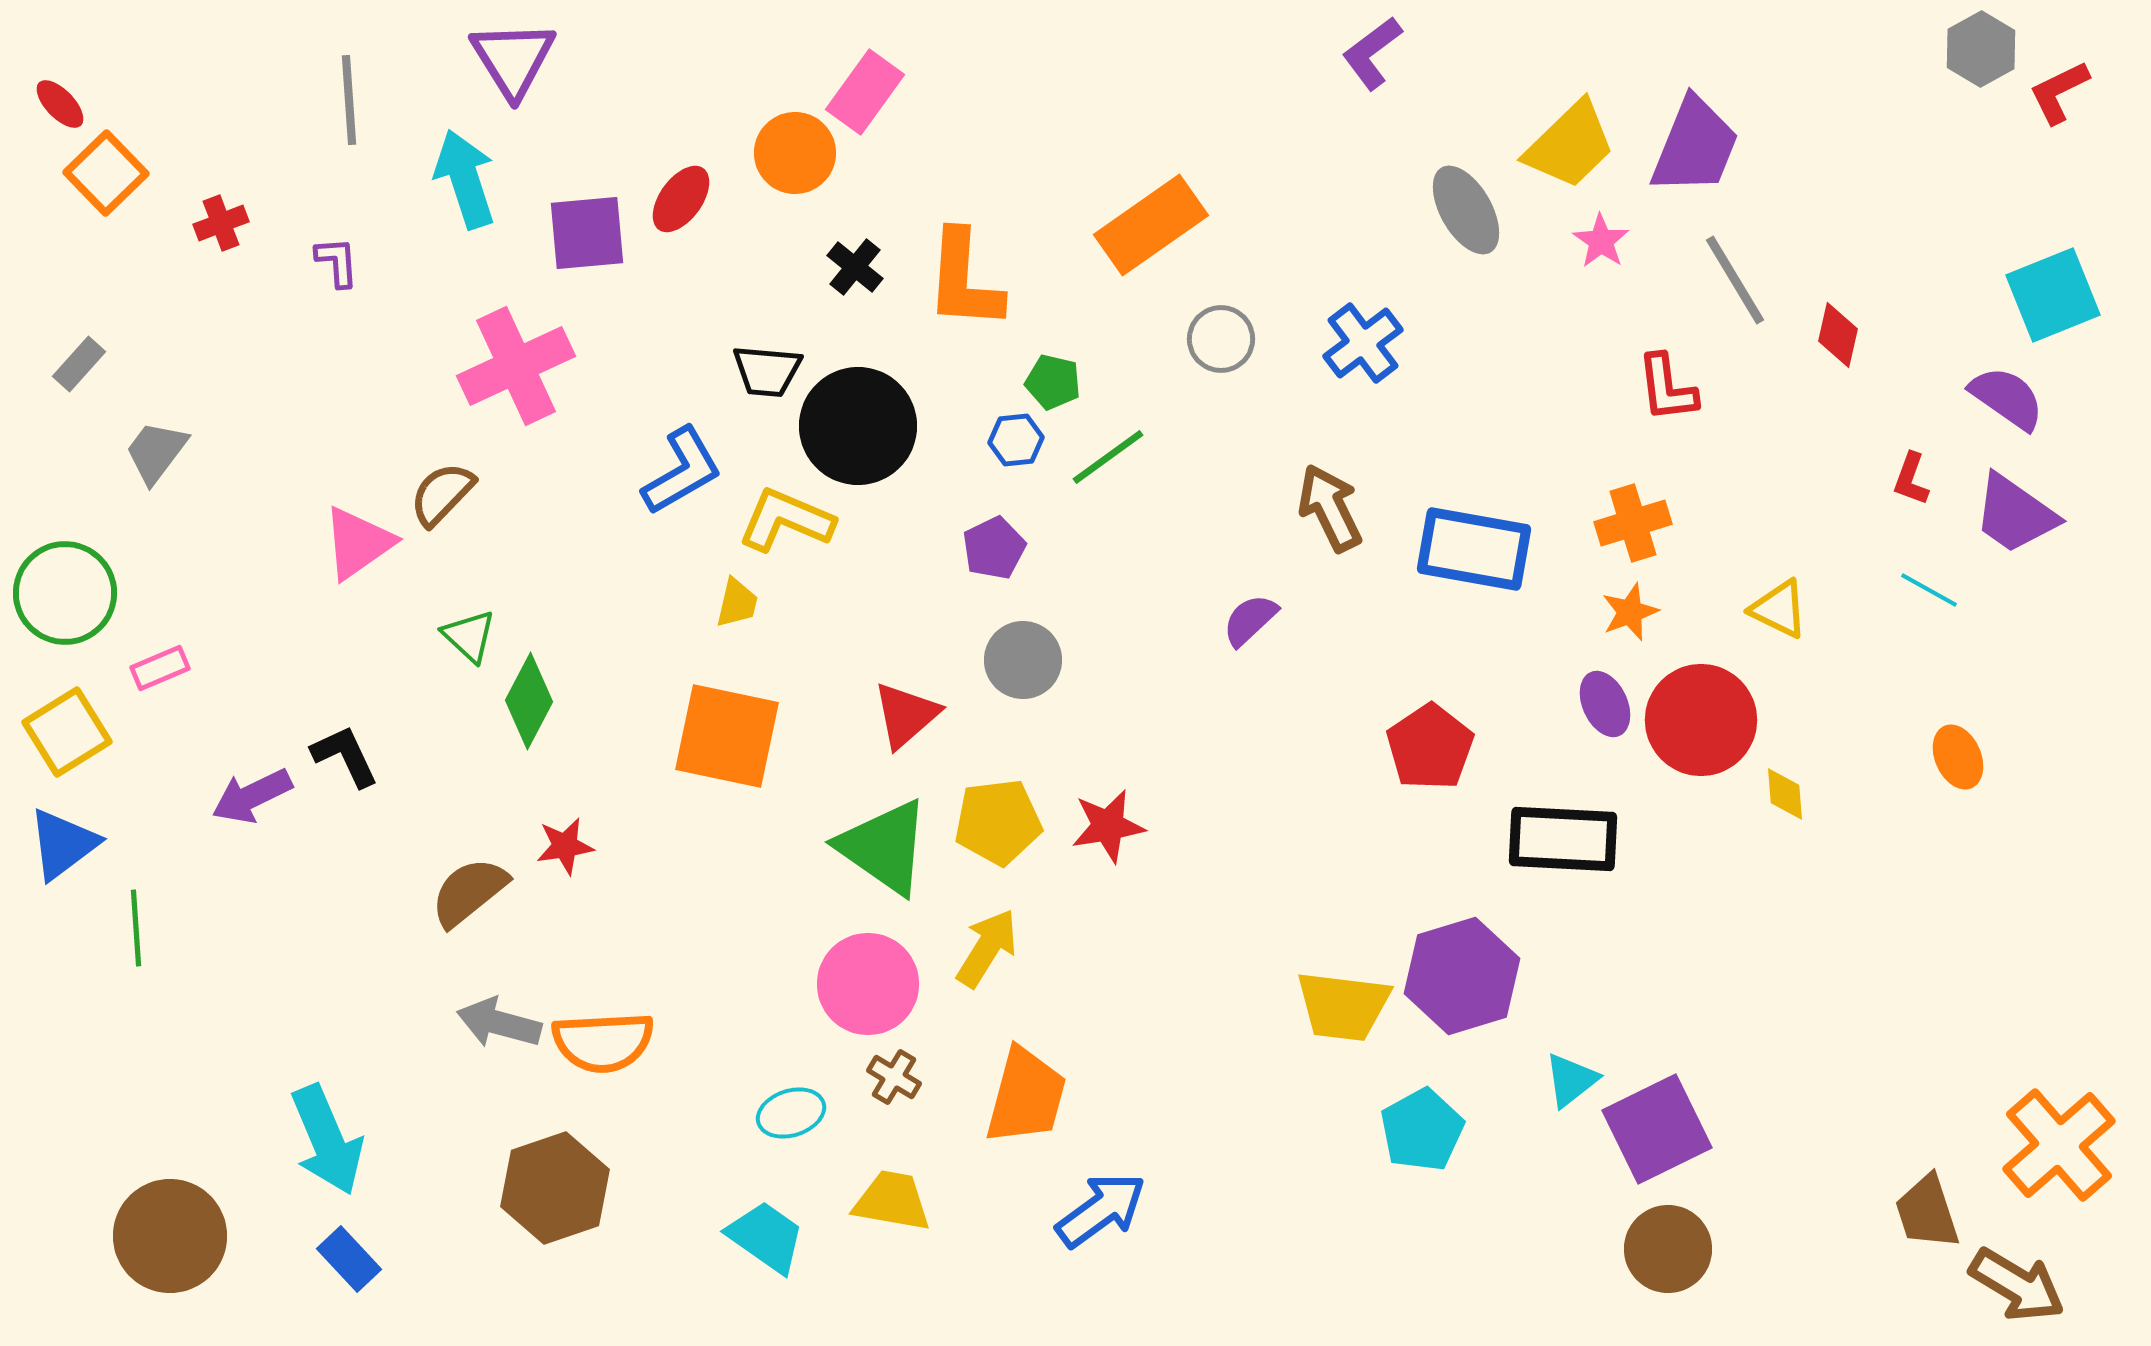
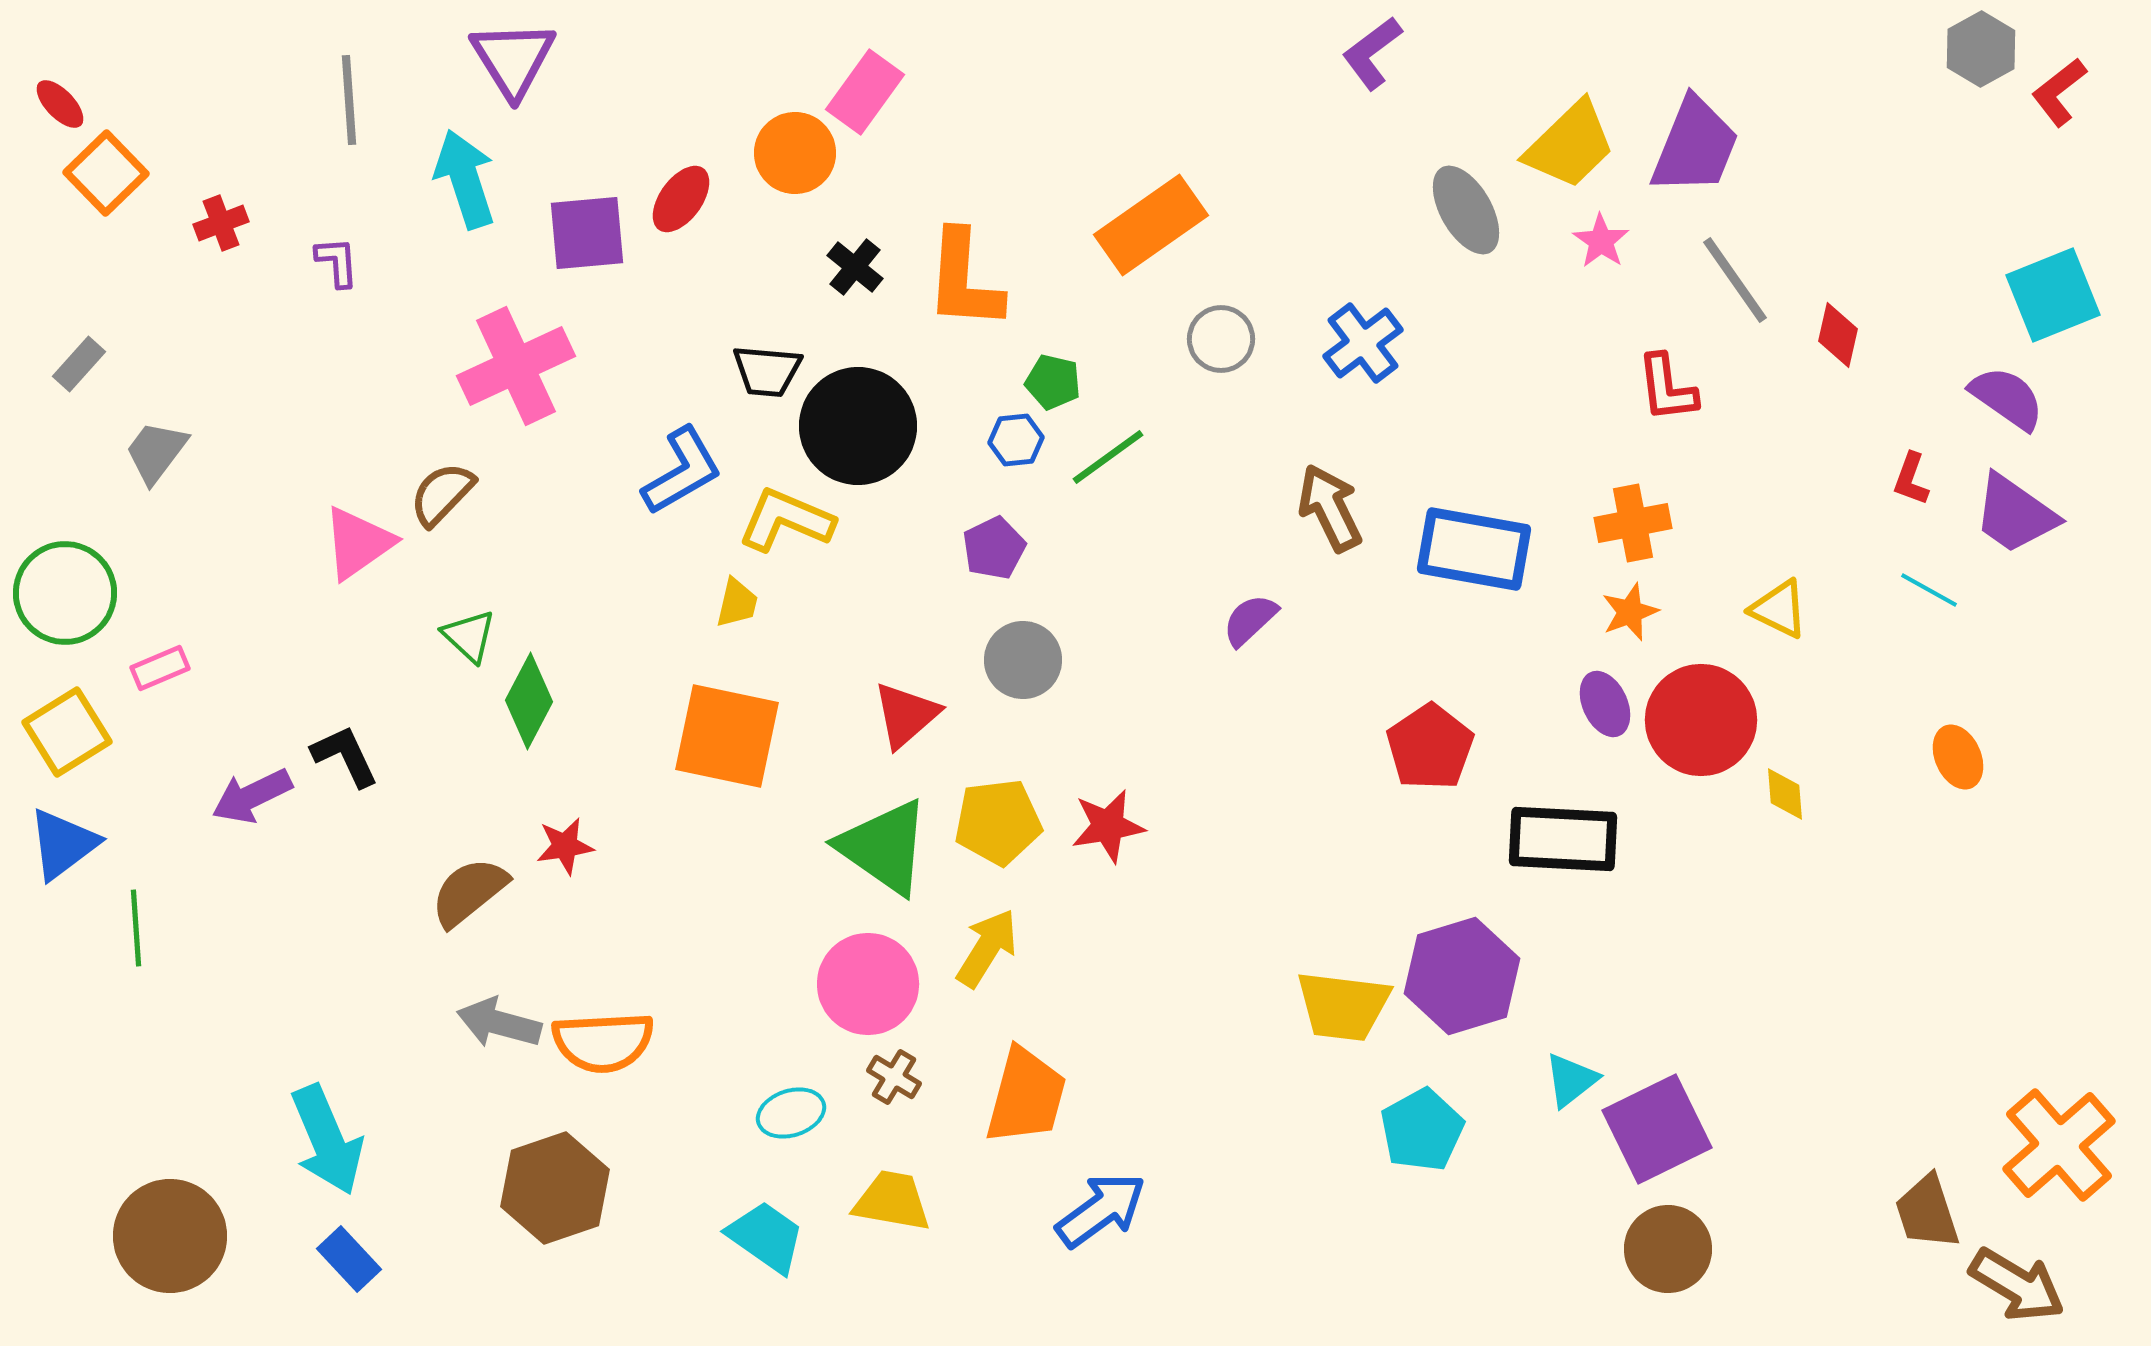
red L-shape at (2059, 92): rotated 12 degrees counterclockwise
gray line at (1735, 280): rotated 4 degrees counterclockwise
orange cross at (1633, 523): rotated 6 degrees clockwise
